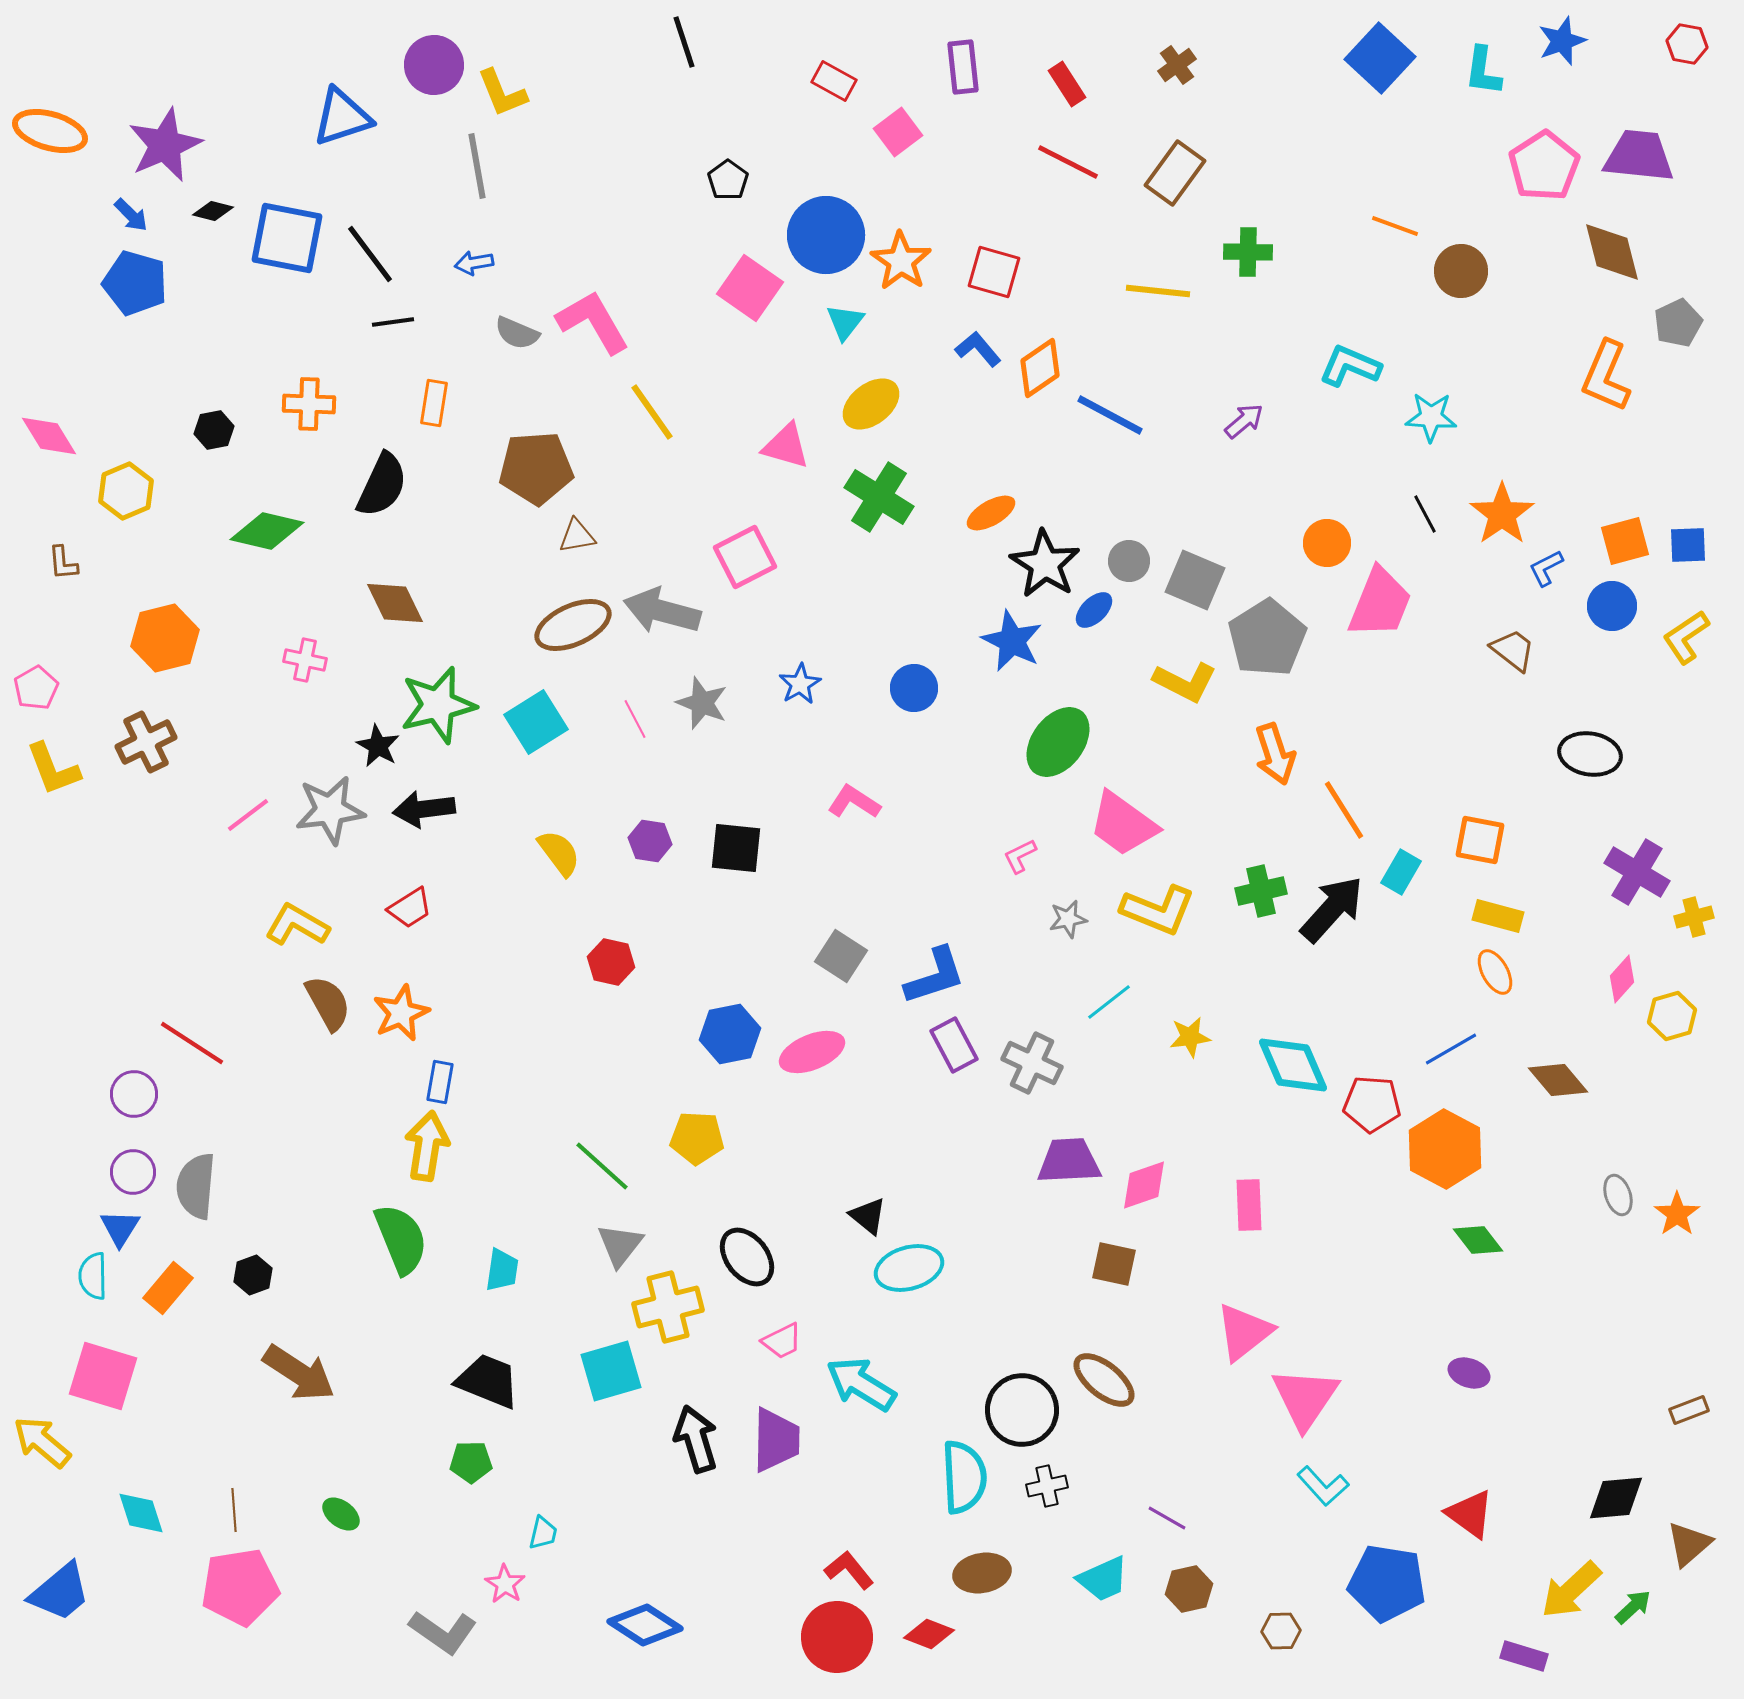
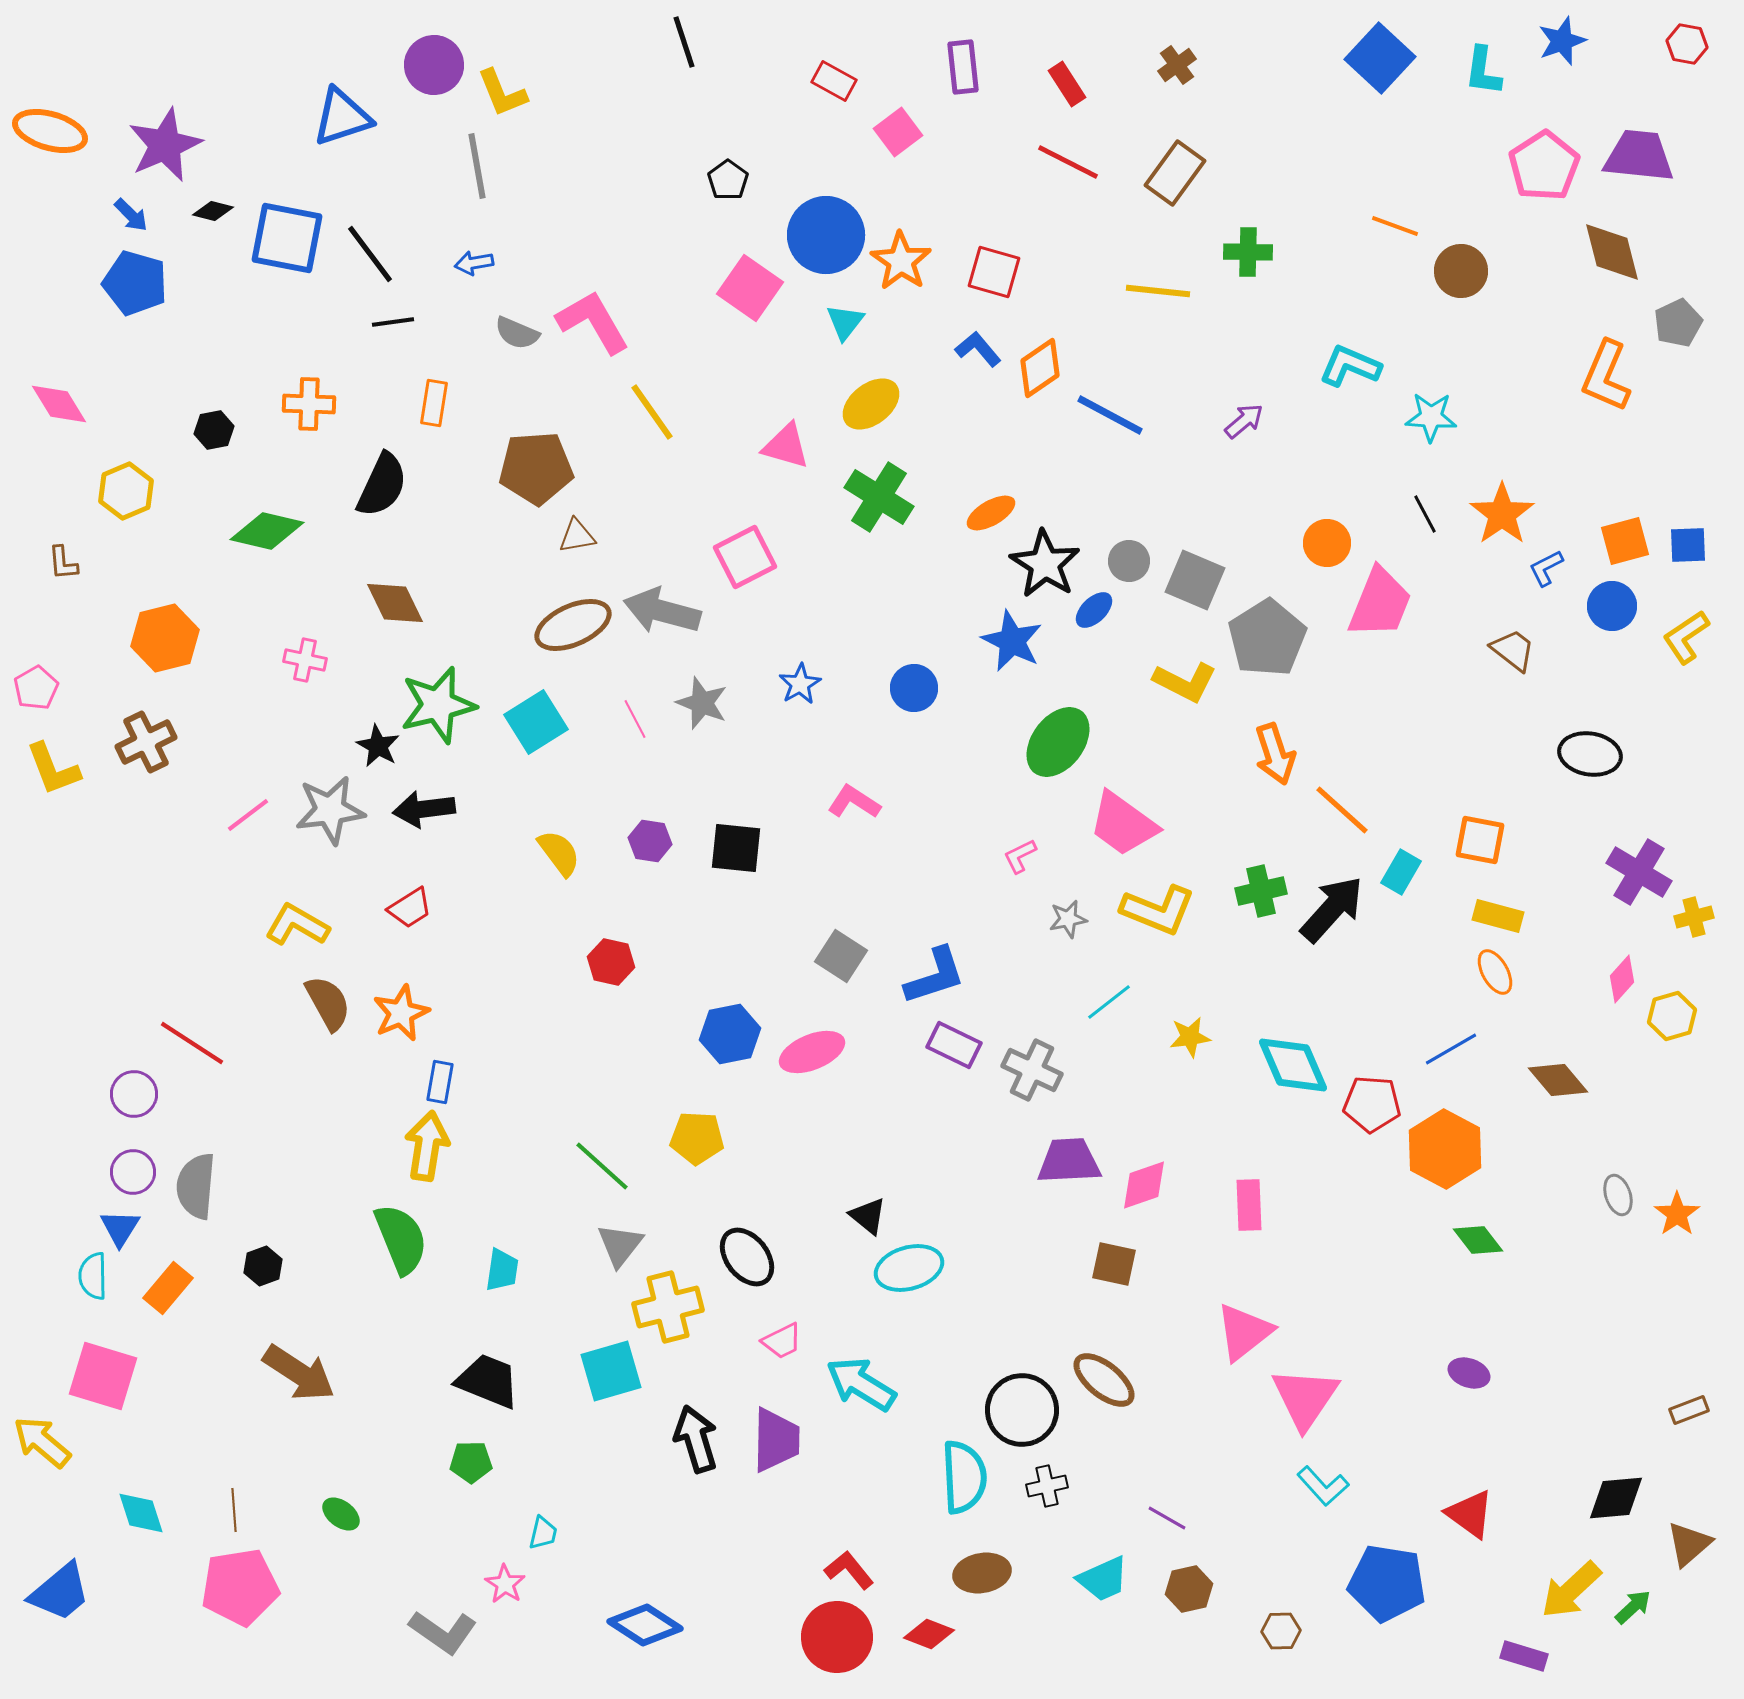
pink diamond at (49, 436): moved 10 px right, 32 px up
orange line at (1344, 810): moved 2 px left; rotated 16 degrees counterclockwise
purple cross at (1637, 872): moved 2 px right
purple rectangle at (954, 1045): rotated 36 degrees counterclockwise
gray cross at (1032, 1063): moved 7 px down
black hexagon at (253, 1275): moved 10 px right, 9 px up
